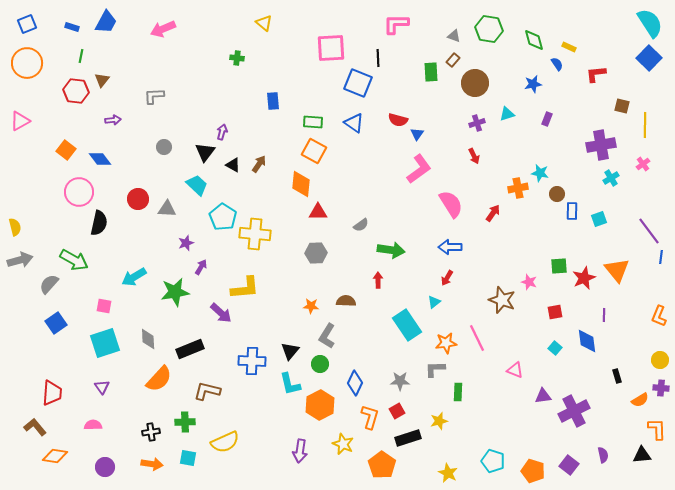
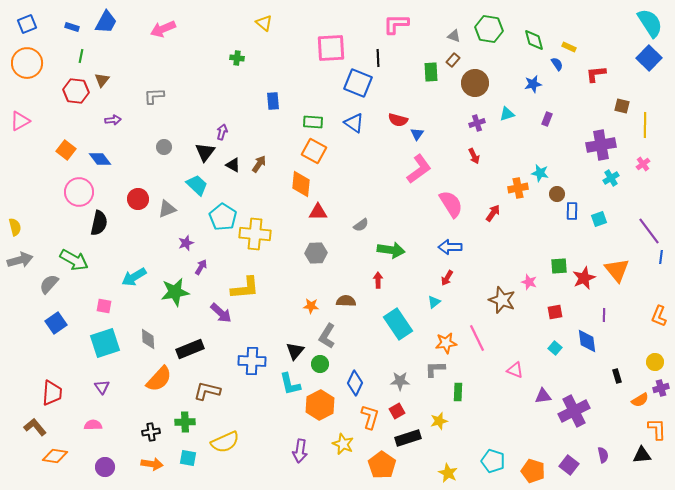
gray triangle at (167, 209): rotated 24 degrees counterclockwise
cyan rectangle at (407, 325): moved 9 px left, 1 px up
black triangle at (290, 351): moved 5 px right
yellow circle at (660, 360): moved 5 px left, 2 px down
purple cross at (661, 388): rotated 21 degrees counterclockwise
